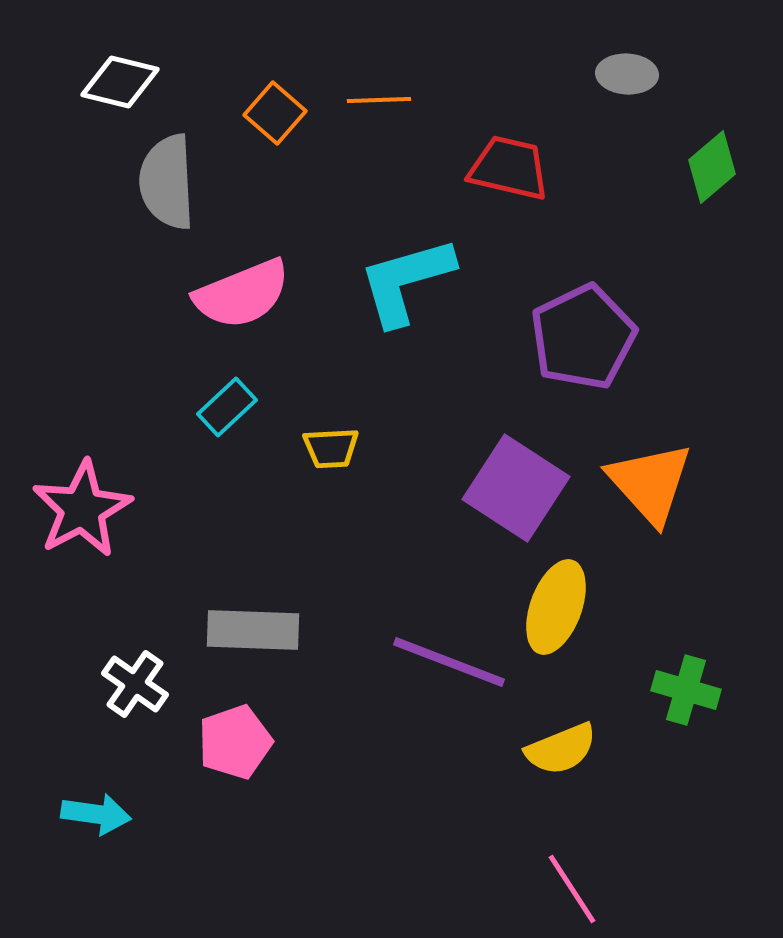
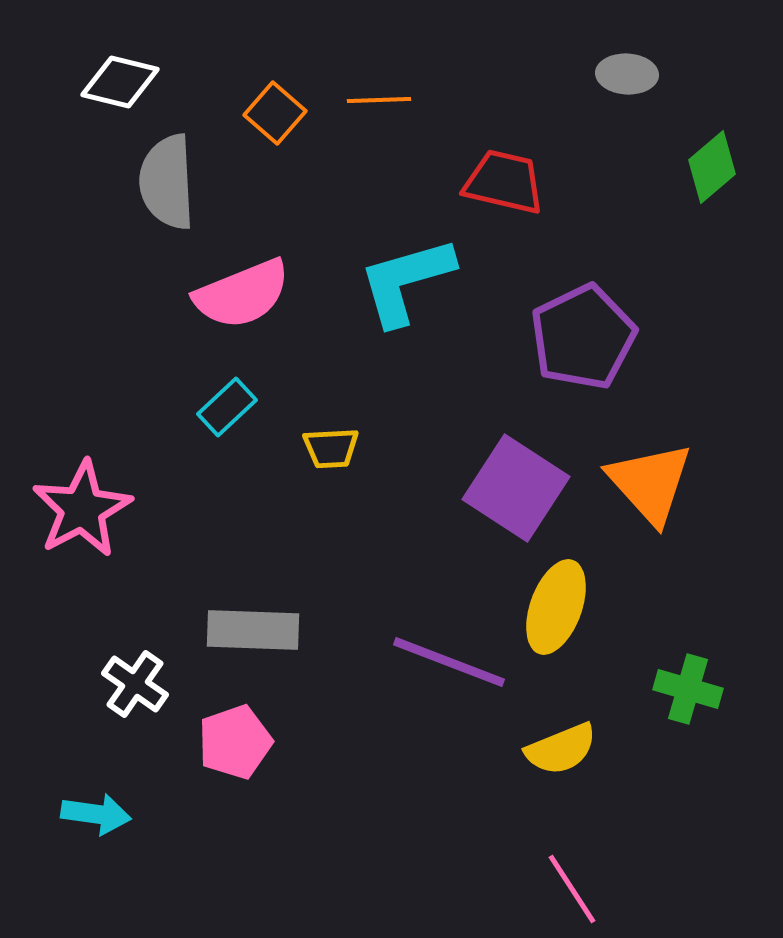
red trapezoid: moved 5 px left, 14 px down
green cross: moved 2 px right, 1 px up
